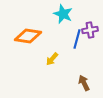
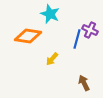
cyan star: moved 13 px left
purple cross: rotated 35 degrees clockwise
